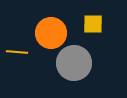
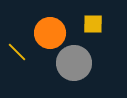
orange circle: moved 1 px left
yellow line: rotated 40 degrees clockwise
